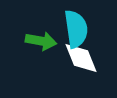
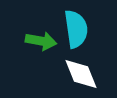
white diamond: moved 16 px down
